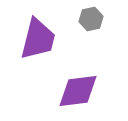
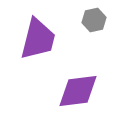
gray hexagon: moved 3 px right, 1 px down
